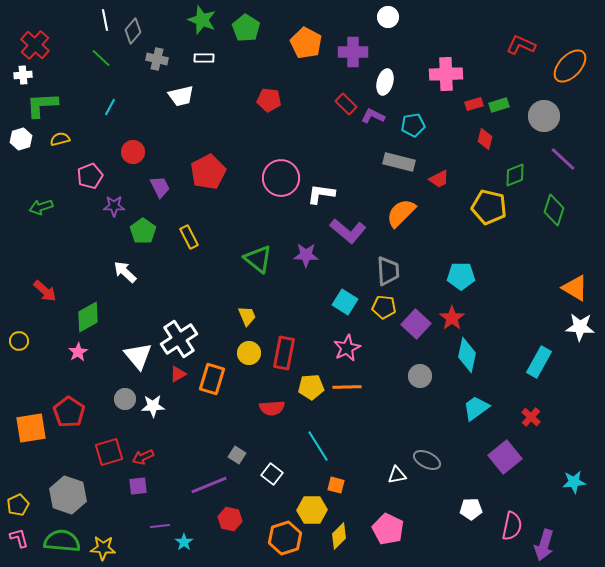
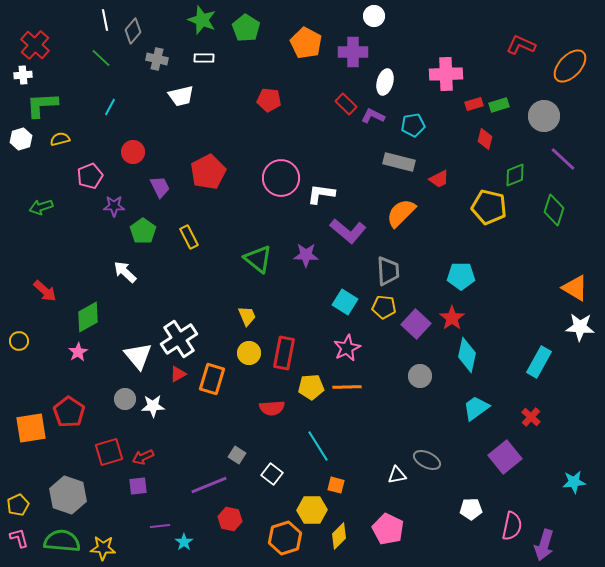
white circle at (388, 17): moved 14 px left, 1 px up
